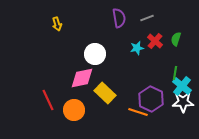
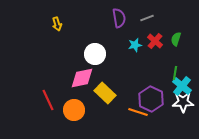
cyan star: moved 2 px left, 3 px up
